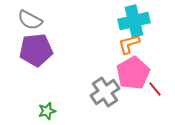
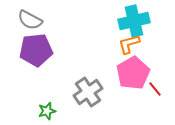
gray cross: moved 17 px left
